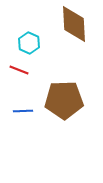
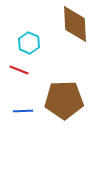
brown diamond: moved 1 px right
